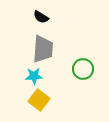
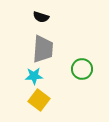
black semicircle: rotated 14 degrees counterclockwise
green circle: moved 1 px left
